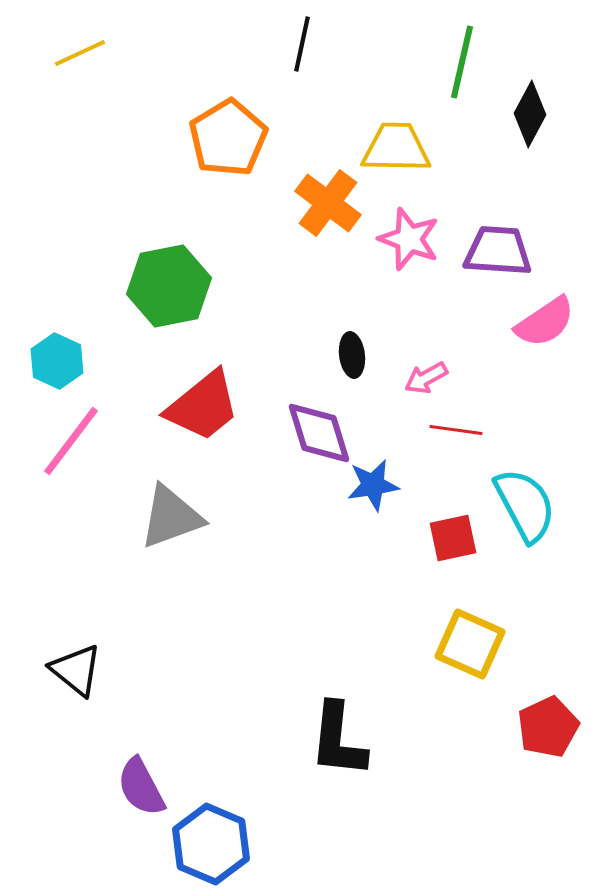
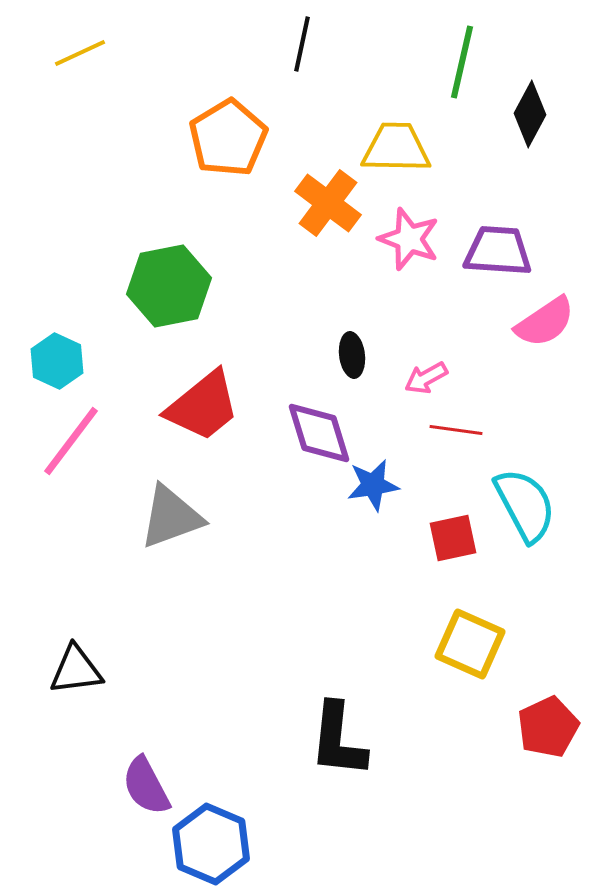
black triangle: rotated 46 degrees counterclockwise
purple semicircle: moved 5 px right, 1 px up
